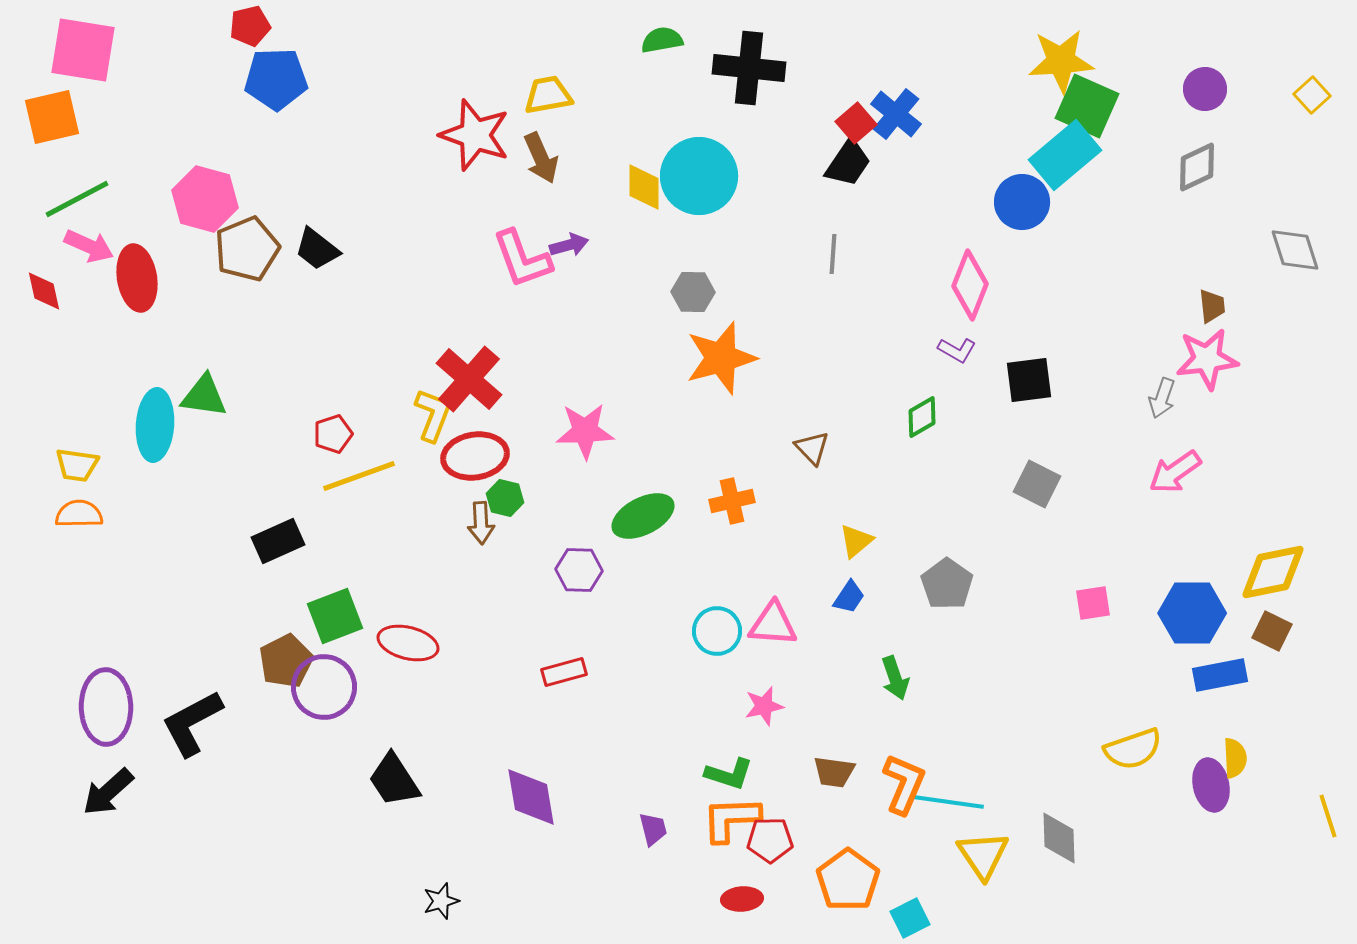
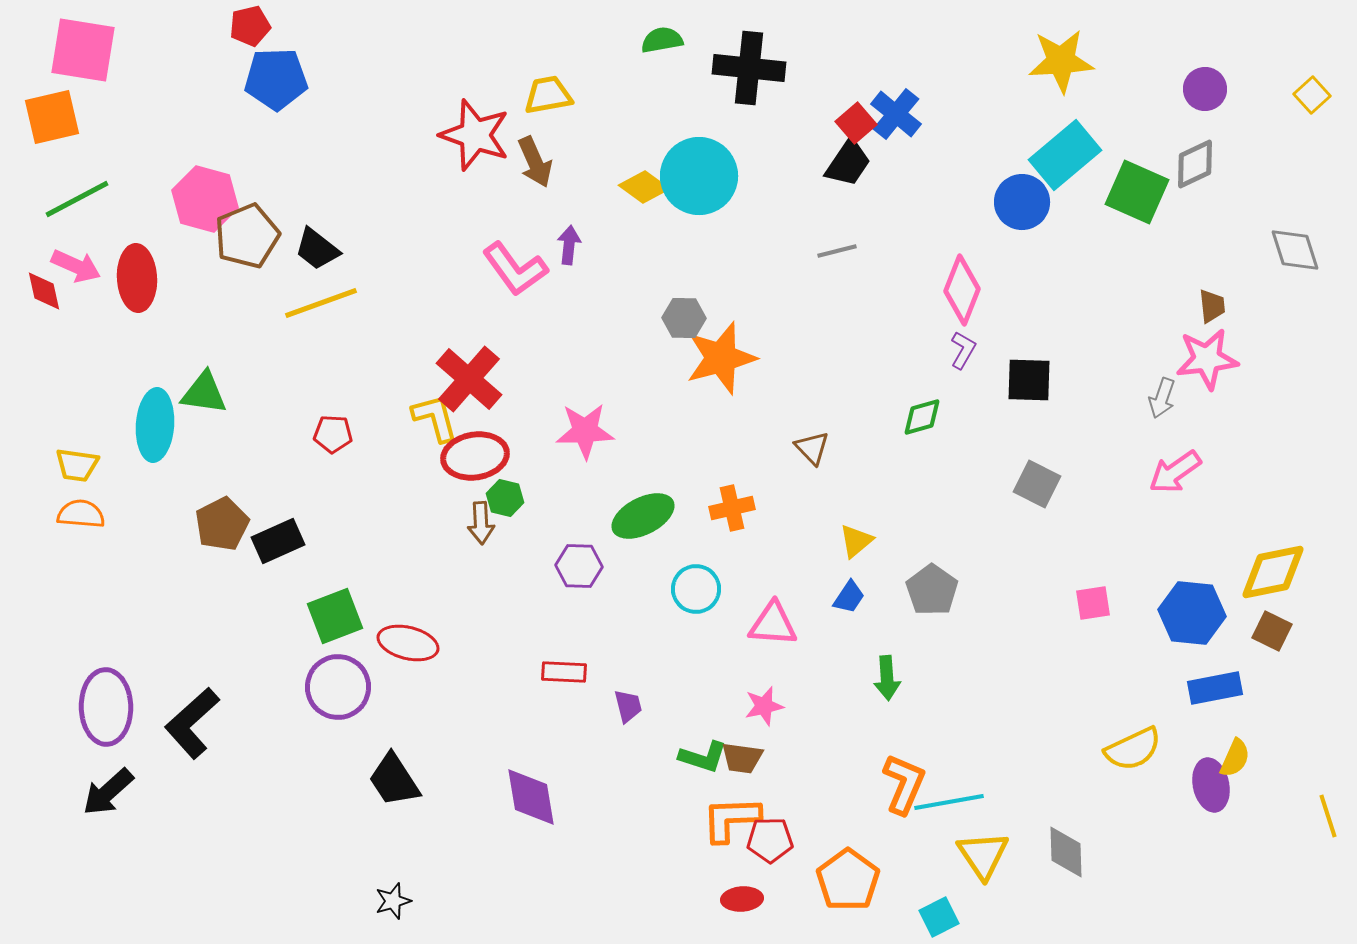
green square at (1087, 106): moved 50 px right, 86 px down
brown arrow at (541, 158): moved 6 px left, 4 px down
gray diamond at (1197, 167): moved 2 px left, 3 px up
yellow diamond at (644, 187): rotated 54 degrees counterclockwise
purple arrow at (569, 245): rotated 69 degrees counterclockwise
pink arrow at (89, 246): moved 13 px left, 20 px down
brown pentagon at (247, 249): moved 13 px up
gray line at (833, 254): moved 4 px right, 3 px up; rotated 72 degrees clockwise
pink L-shape at (522, 259): moved 7 px left, 10 px down; rotated 16 degrees counterclockwise
red ellipse at (137, 278): rotated 6 degrees clockwise
pink diamond at (970, 285): moved 8 px left, 5 px down
gray hexagon at (693, 292): moved 9 px left, 26 px down
purple L-shape at (957, 350): moved 6 px right; rotated 90 degrees counterclockwise
black square at (1029, 380): rotated 9 degrees clockwise
green triangle at (204, 396): moved 3 px up
yellow L-shape at (433, 415): moved 2 px right, 3 px down; rotated 36 degrees counterclockwise
green diamond at (922, 417): rotated 15 degrees clockwise
red pentagon at (333, 434): rotated 21 degrees clockwise
yellow line at (359, 476): moved 38 px left, 173 px up
orange cross at (732, 501): moved 7 px down
orange semicircle at (79, 514): moved 2 px right; rotated 6 degrees clockwise
purple hexagon at (579, 570): moved 4 px up
gray pentagon at (947, 584): moved 15 px left, 6 px down
blue hexagon at (1192, 613): rotated 6 degrees clockwise
cyan circle at (717, 631): moved 21 px left, 42 px up
brown pentagon at (286, 661): moved 64 px left, 137 px up
red rectangle at (564, 672): rotated 18 degrees clockwise
blue rectangle at (1220, 675): moved 5 px left, 13 px down
green arrow at (895, 678): moved 8 px left; rotated 15 degrees clockwise
purple circle at (324, 687): moved 14 px right
black L-shape at (192, 723): rotated 14 degrees counterclockwise
yellow semicircle at (1133, 749): rotated 6 degrees counterclockwise
yellow semicircle at (1235, 758): rotated 27 degrees clockwise
brown trapezoid at (834, 772): moved 92 px left, 14 px up
green L-shape at (729, 774): moved 26 px left, 17 px up
cyan line at (949, 802): rotated 18 degrees counterclockwise
purple trapezoid at (653, 829): moved 25 px left, 123 px up
gray diamond at (1059, 838): moved 7 px right, 14 px down
black star at (441, 901): moved 48 px left
cyan square at (910, 918): moved 29 px right, 1 px up
